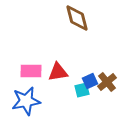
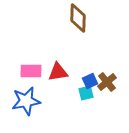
brown diamond: moved 1 px right; rotated 16 degrees clockwise
cyan square: moved 4 px right, 3 px down
